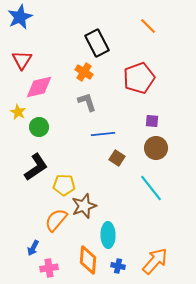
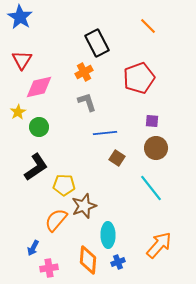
blue star: rotated 15 degrees counterclockwise
orange cross: rotated 30 degrees clockwise
yellow star: rotated 14 degrees clockwise
blue line: moved 2 px right, 1 px up
orange arrow: moved 4 px right, 16 px up
blue cross: moved 4 px up; rotated 32 degrees counterclockwise
